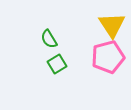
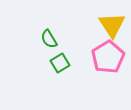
pink pentagon: rotated 16 degrees counterclockwise
green square: moved 3 px right, 1 px up
